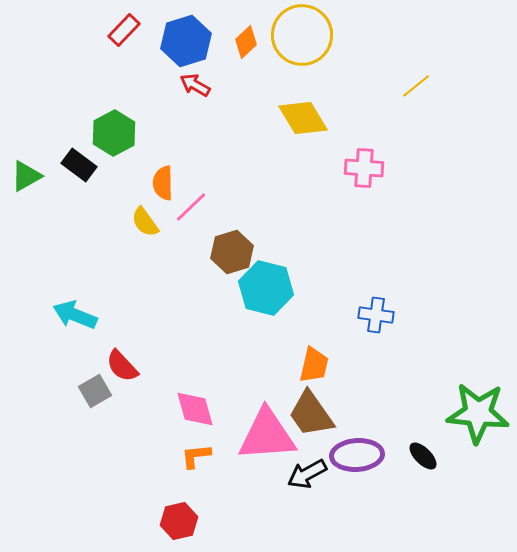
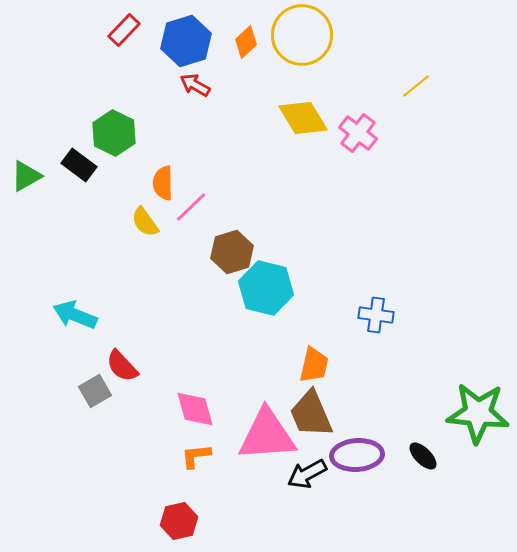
green hexagon: rotated 6 degrees counterclockwise
pink cross: moved 6 px left, 35 px up; rotated 33 degrees clockwise
brown trapezoid: rotated 12 degrees clockwise
